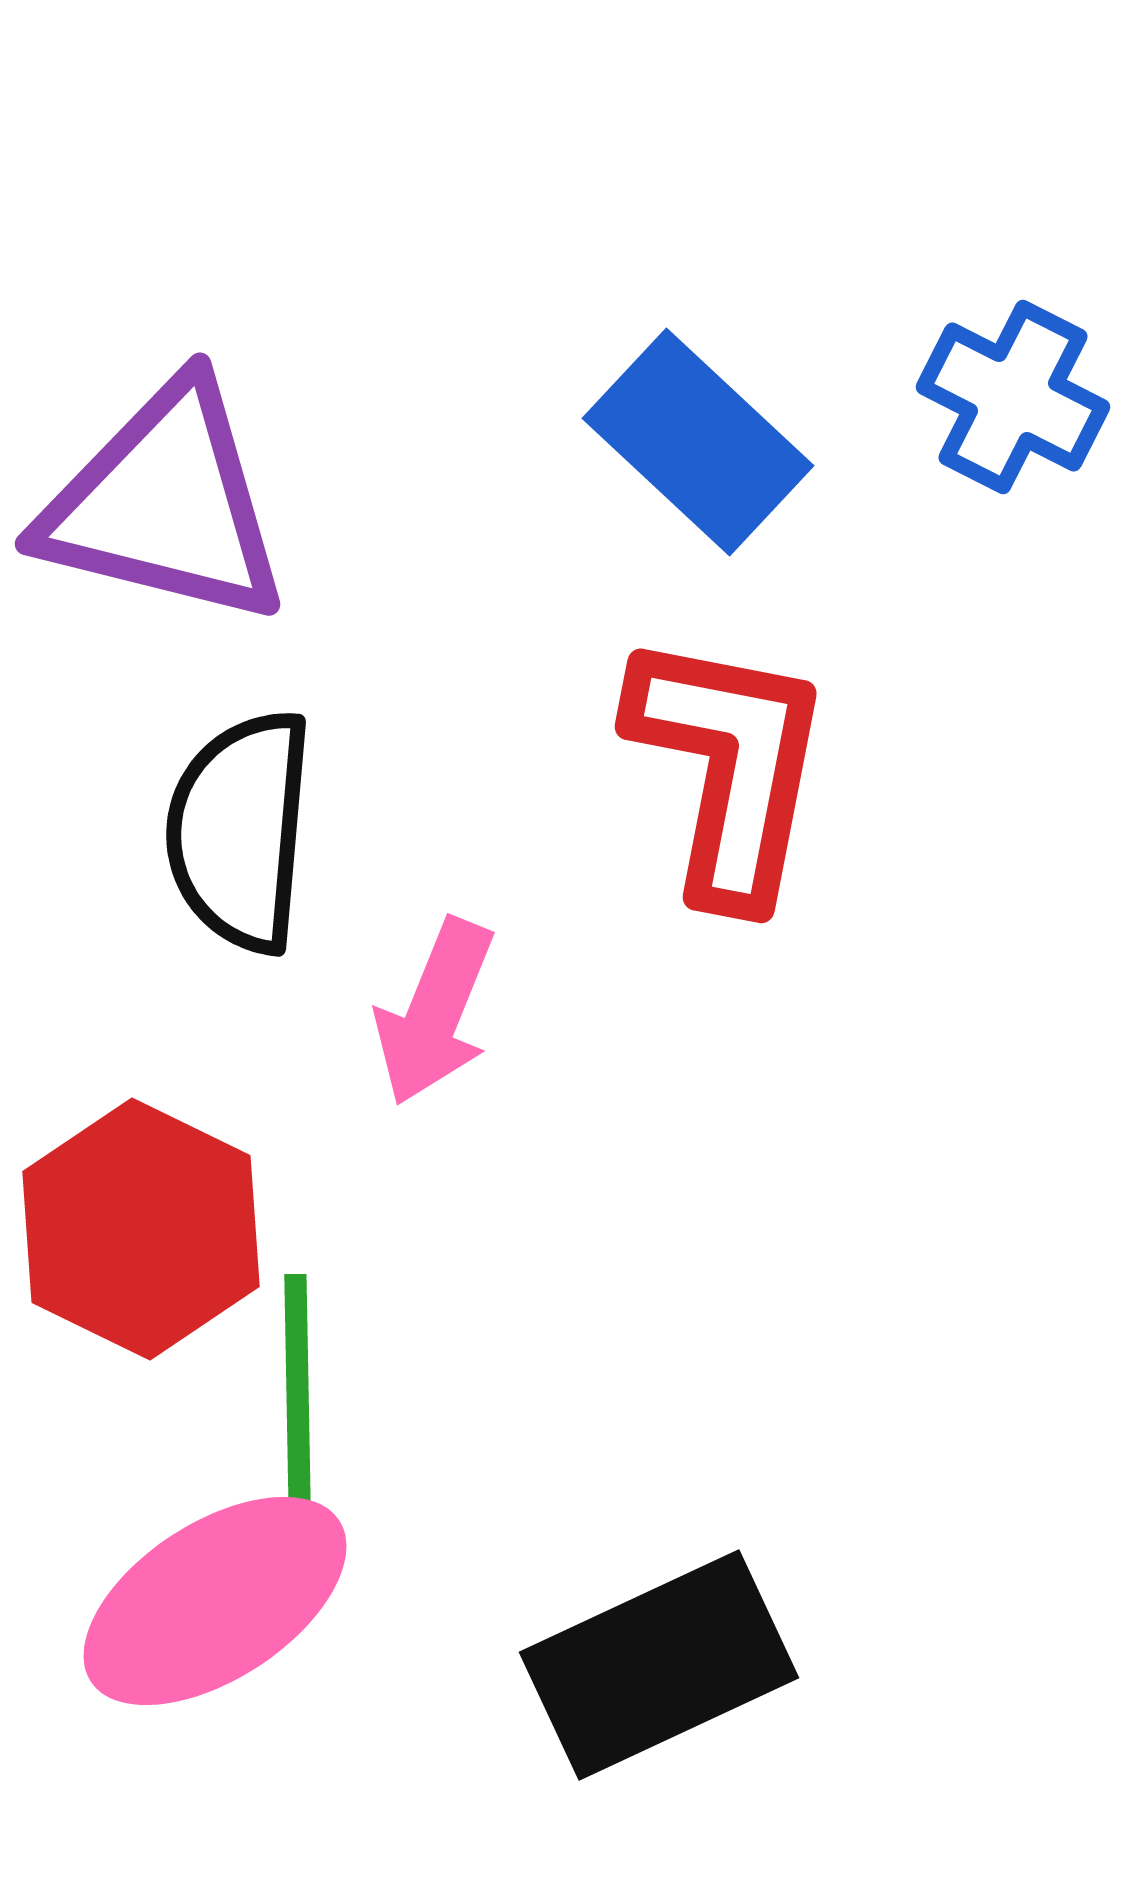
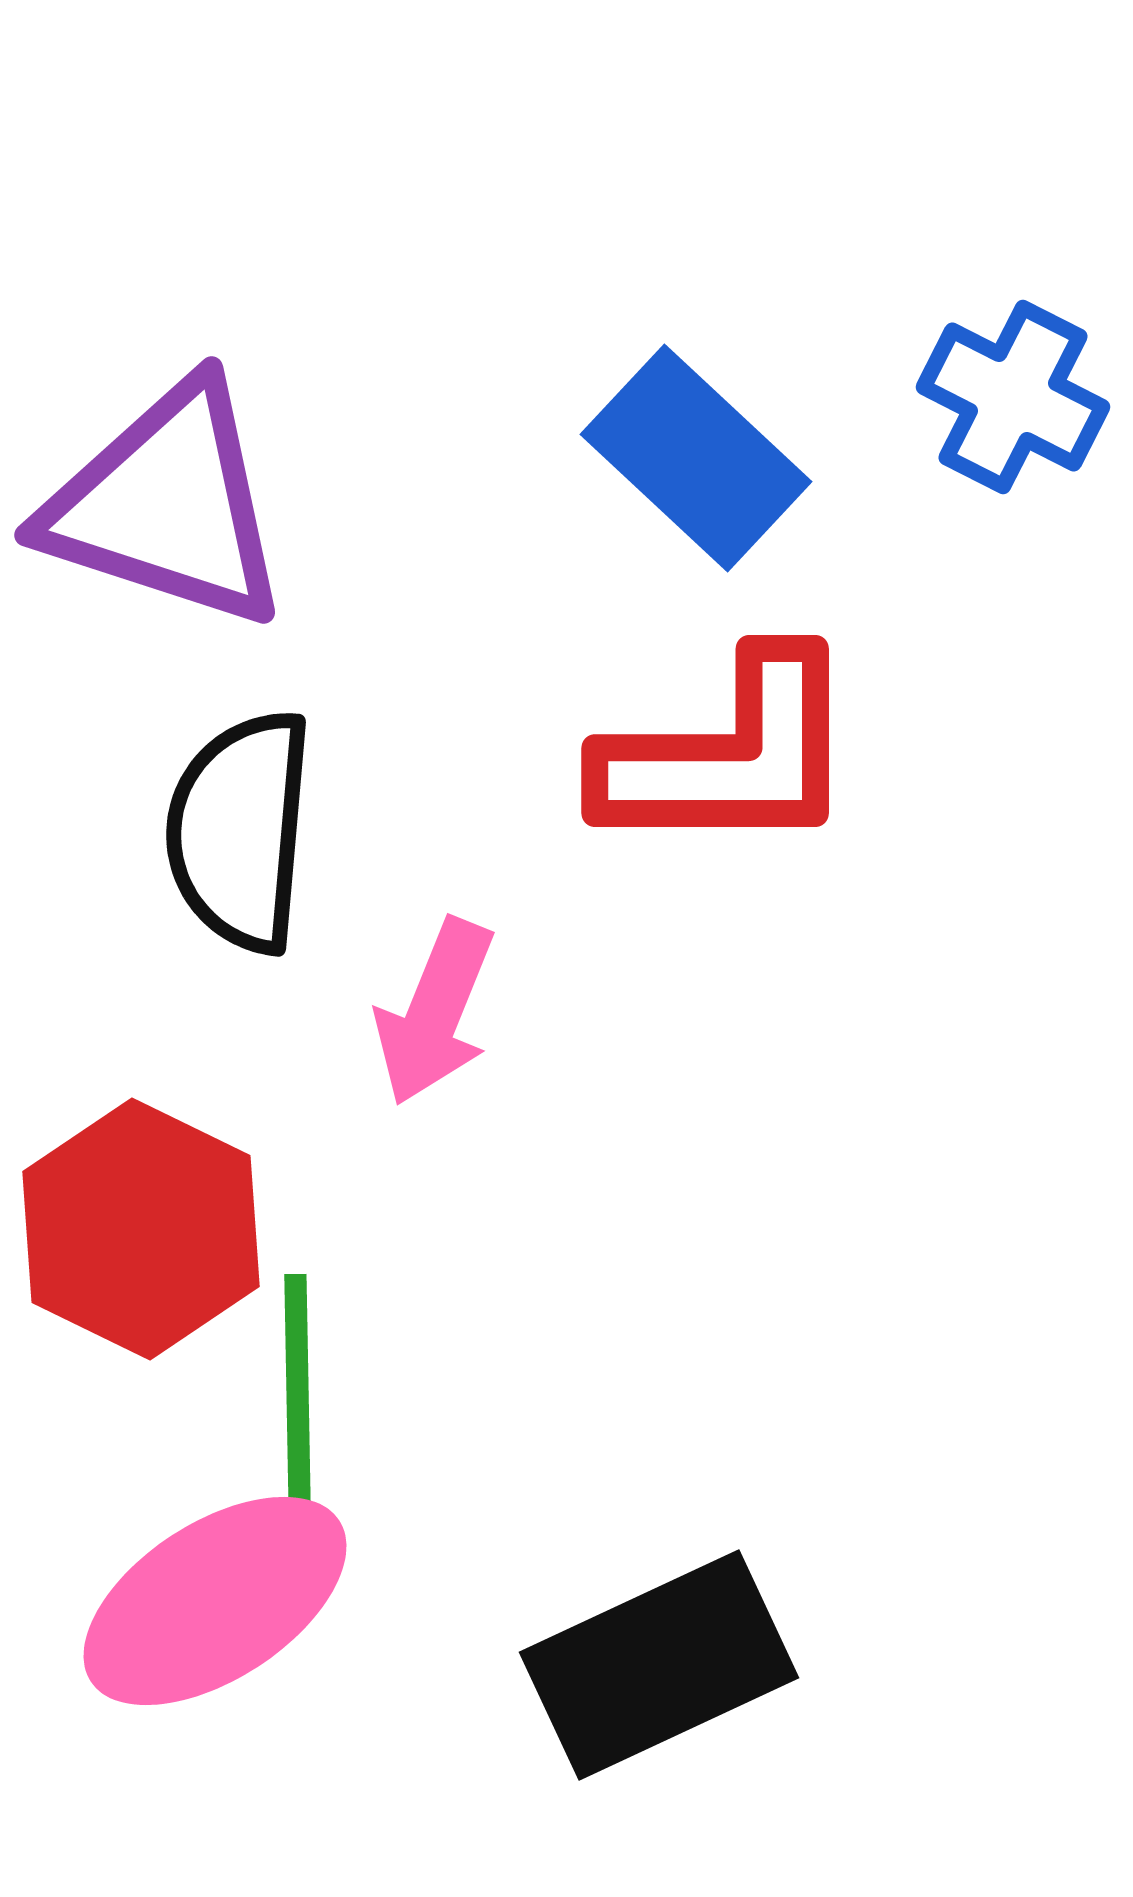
blue rectangle: moved 2 px left, 16 px down
purple triangle: moved 2 px right, 1 px down; rotated 4 degrees clockwise
red L-shape: moved 12 px up; rotated 79 degrees clockwise
